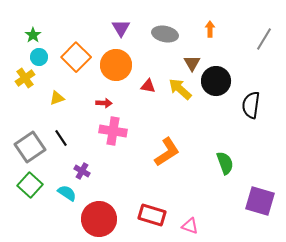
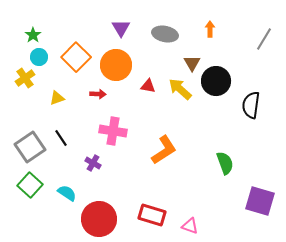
red arrow: moved 6 px left, 9 px up
orange L-shape: moved 3 px left, 2 px up
purple cross: moved 11 px right, 8 px up
